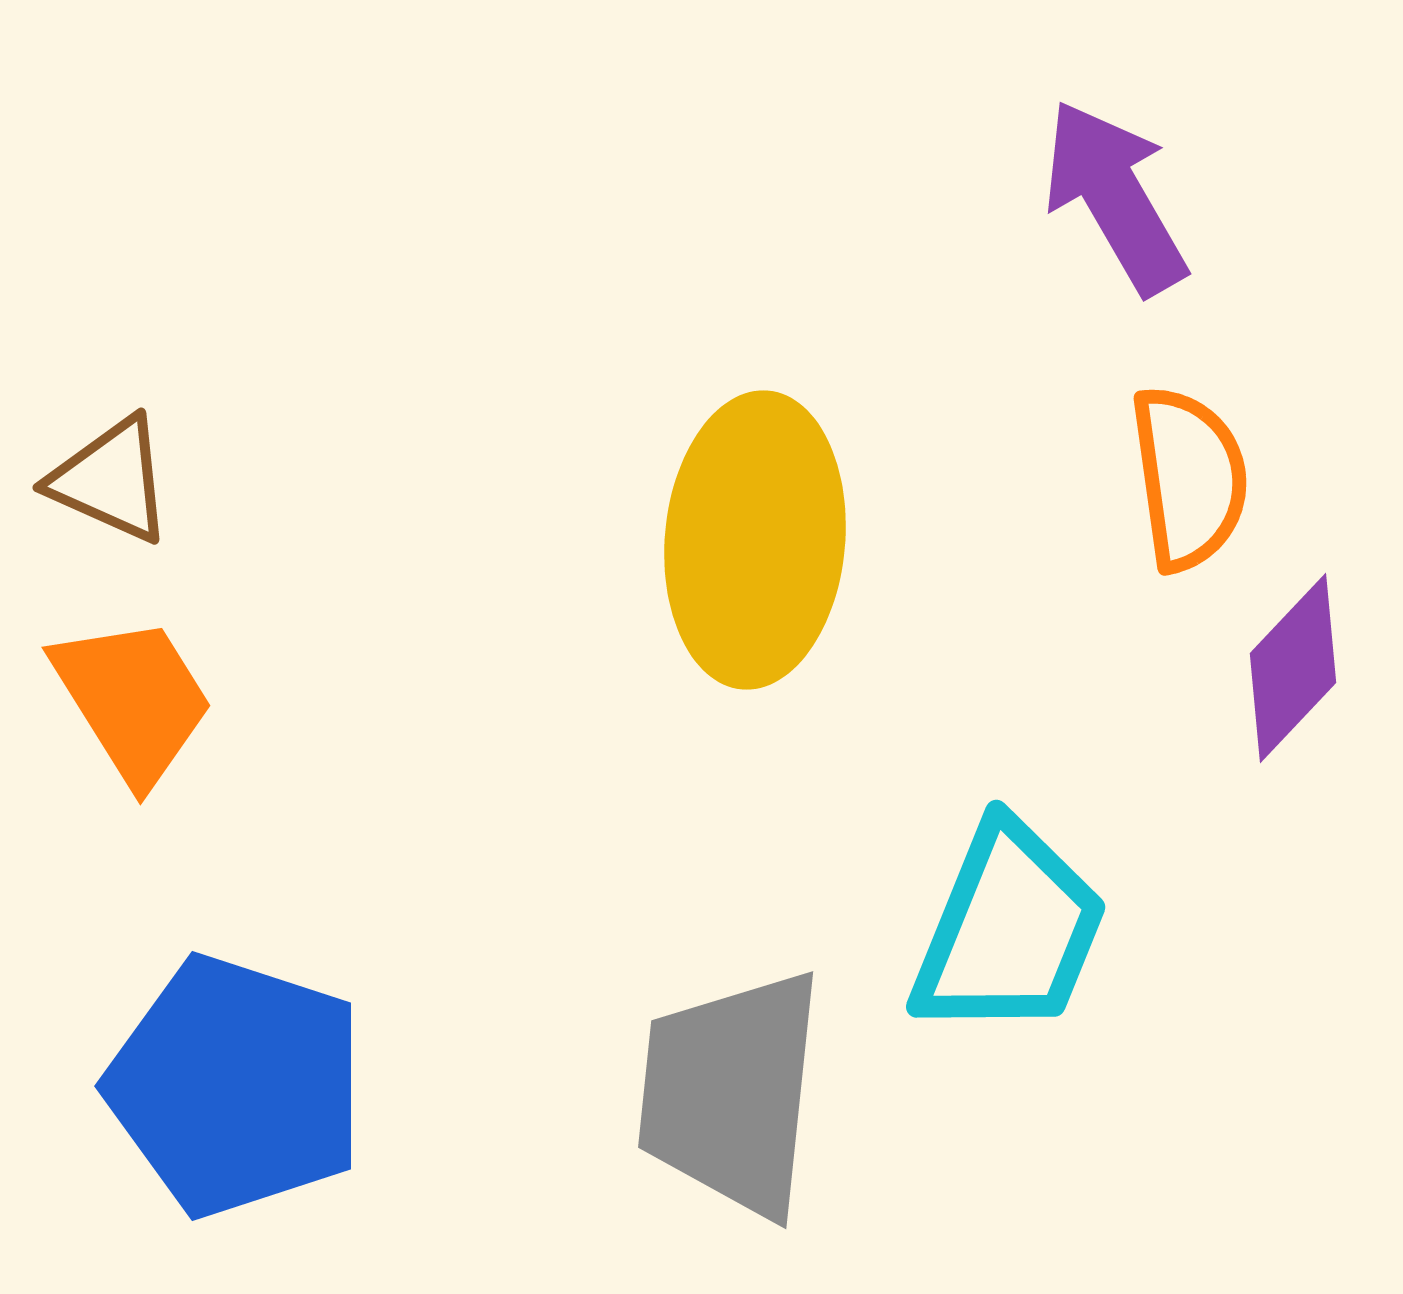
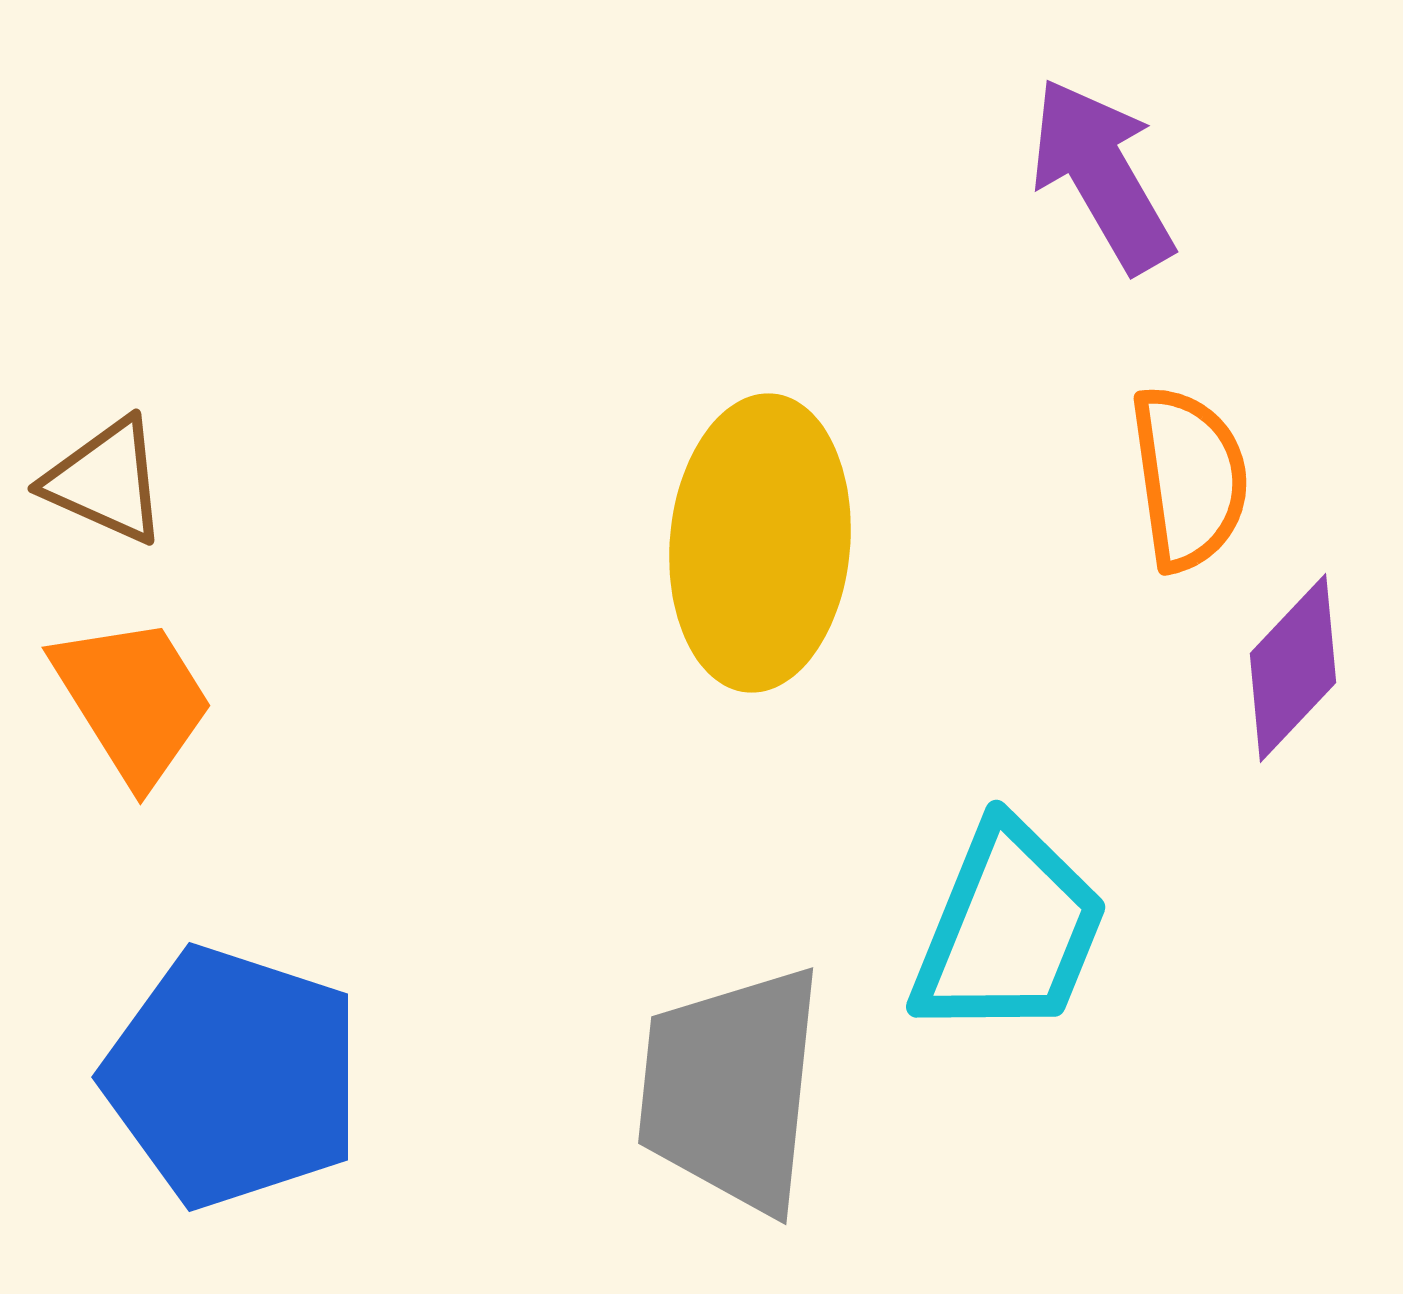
purple arrow: moved 13 px left, 22 px up
brown triangle: moved 5 px left, 1 px down
yellow ellipse: moved 5 px right, 3 px down
blue pentagon: moved 3 px left, 9 px up
gray trapezoid: moved 4 px up
